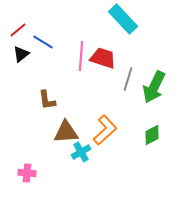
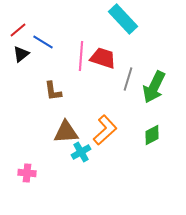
brown L-shape: moved 6 px right, 9 px up
